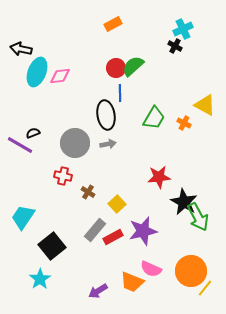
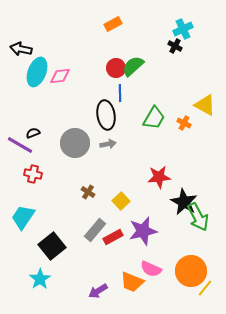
red cross: moved 30 px left, 2 px up
yellow square: moved 4 px right, 3 px up
